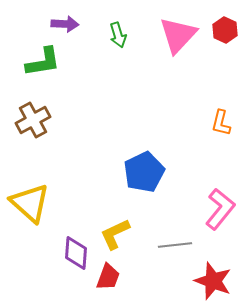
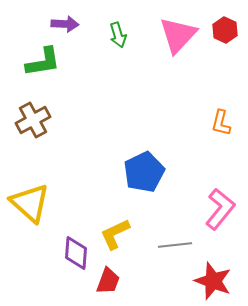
red trapezoid: moved 4 px down
